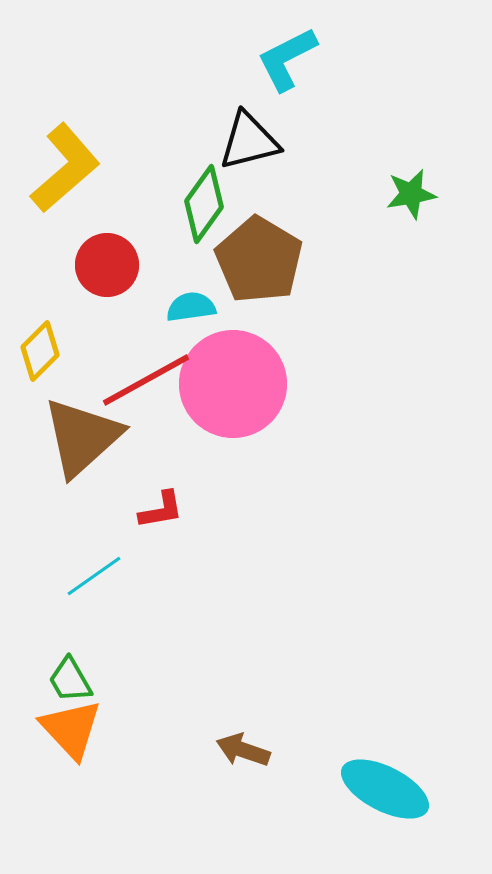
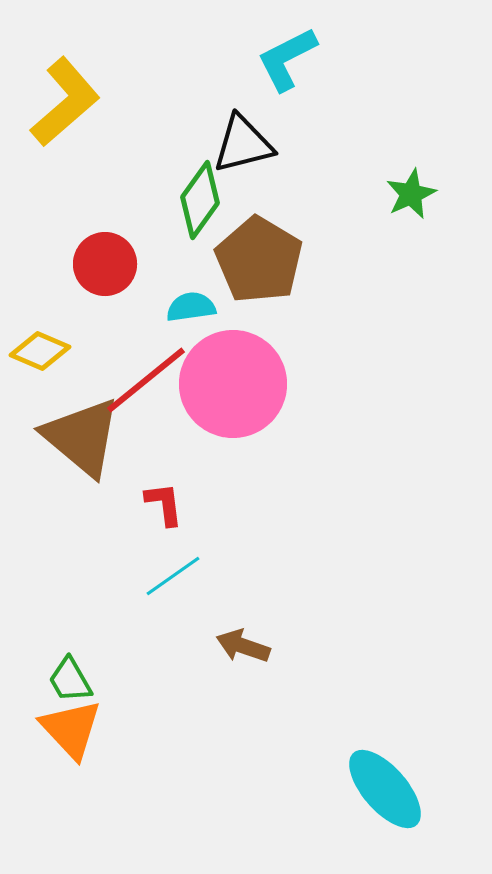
black triangle: moved 6 px left, 3 px down
yellow L-shape: moved 66 px up
green star: rotated 15 degrees counterclockwise
green diamond: moved 4 px left, 4 px up
red circle: moved 2 px left, 1 px up
yellow diamond: rotated 68 degrees clockwise
red line: rotated 10 degrees counterclockwise
brown triangle: rotated 38 degrees counterclockwise
red L-shape: moved 3 px right, 6 px up; rotated 87 degrees counterclockwise
cyan line: moved 79 px right
brown arrow: moved 104 px up
cyan ellipse: rotated 22 degrees clockwise
